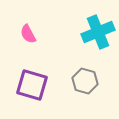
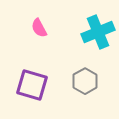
pink semicircle: moved 11 px right, 6 px up
gray hexagon: rotated 15 degrees clockwise
